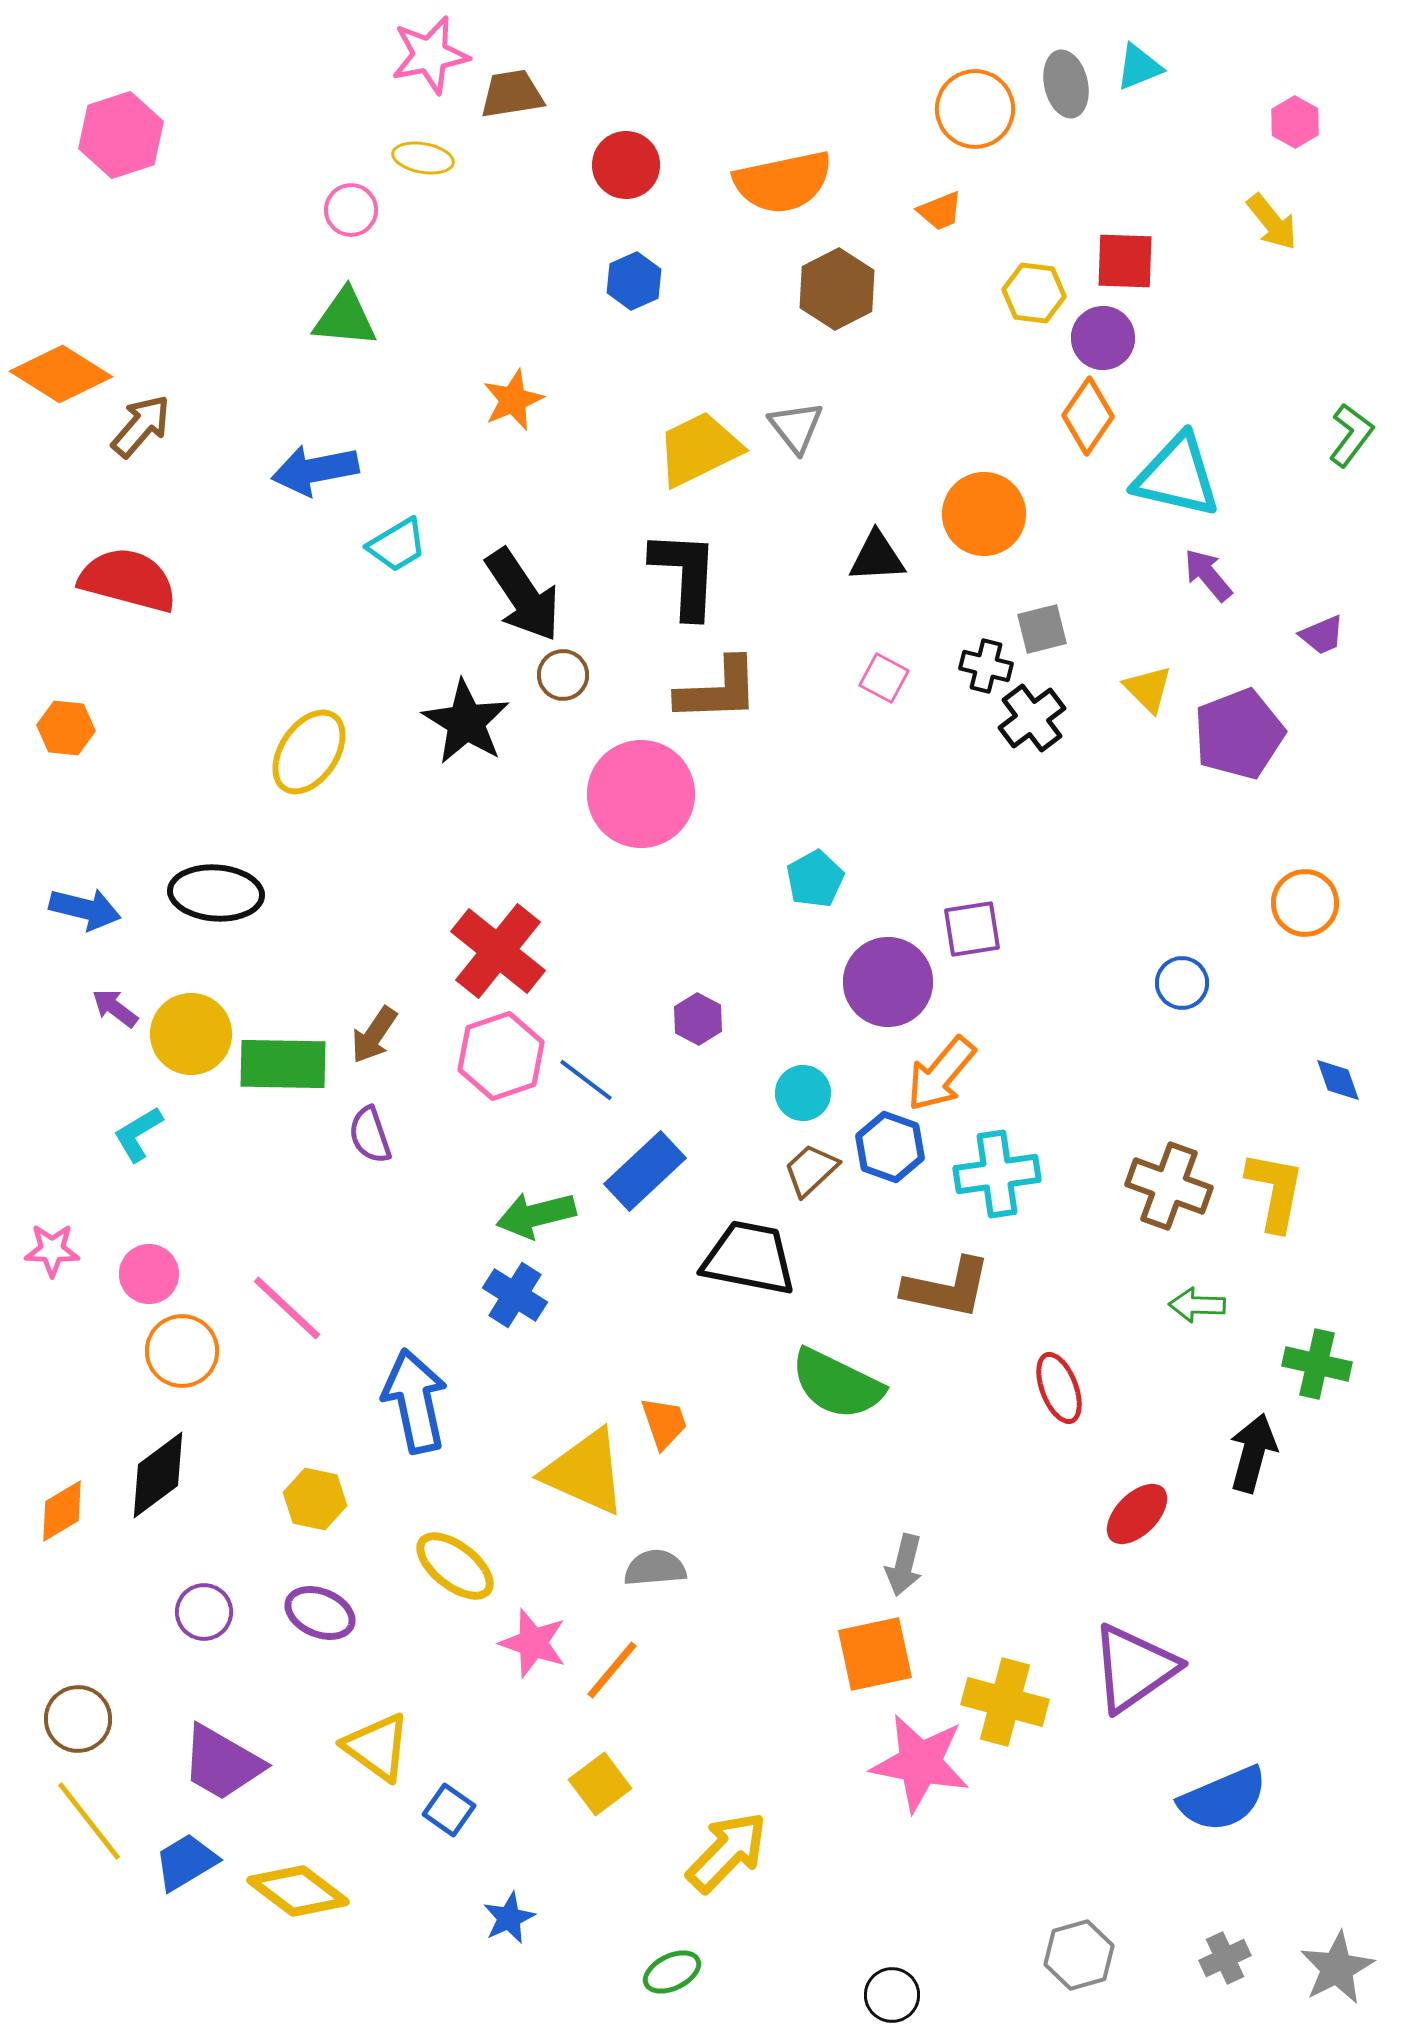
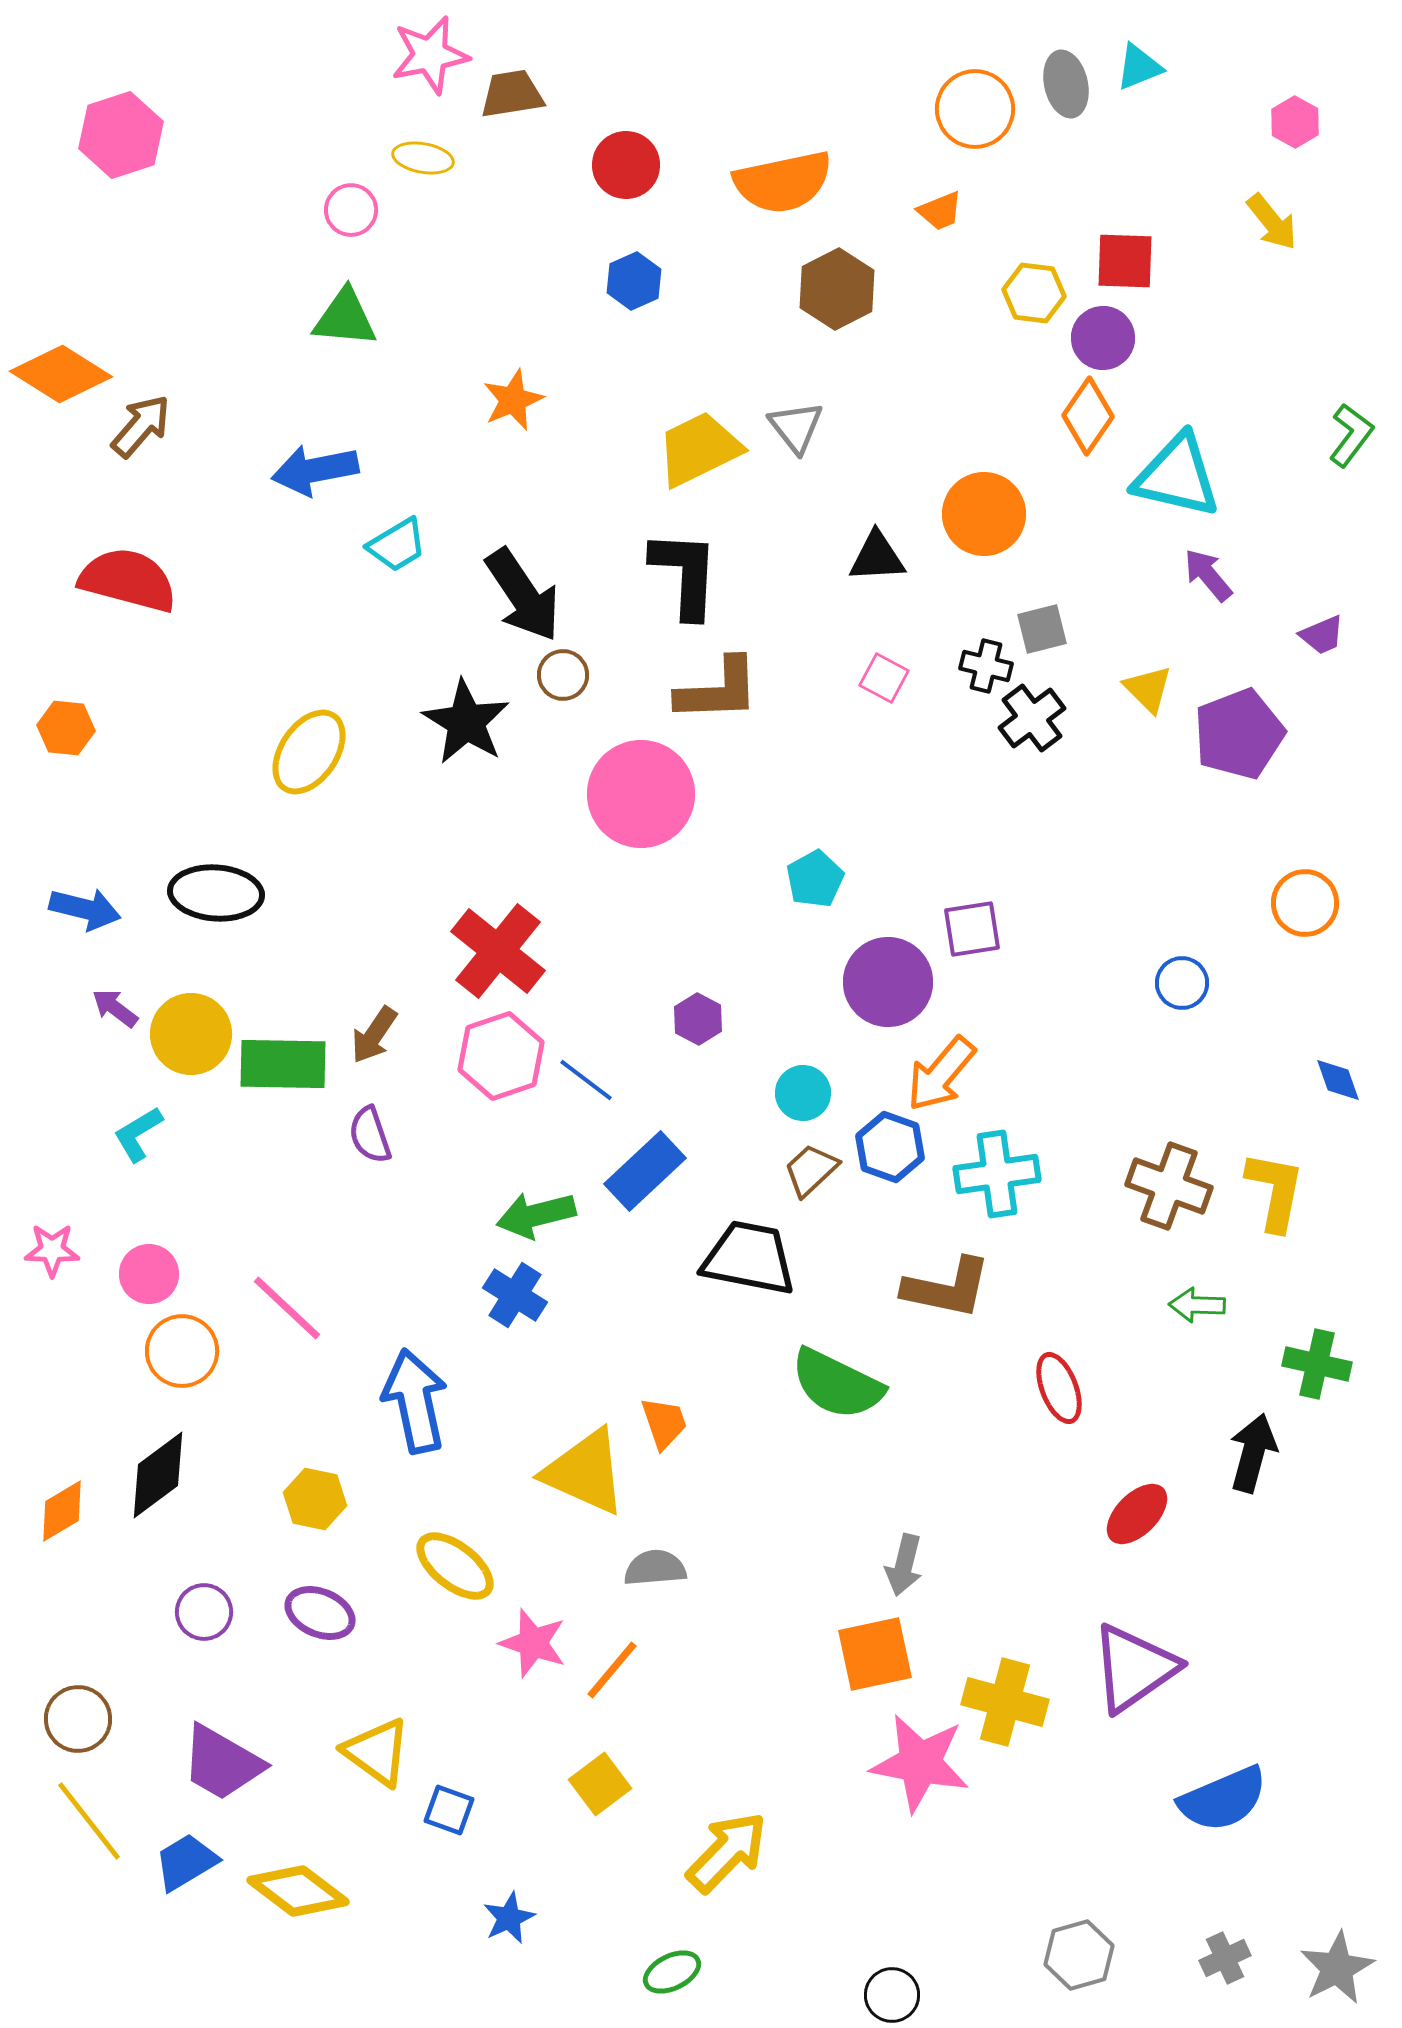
yellow triangle at (377, 1747): moved 5 px down
blue square at (449, 1810): rotated 15 degrees counterclockwise
